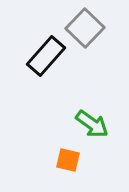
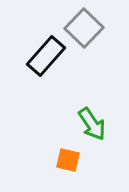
gray square: moved 1 px left
green arrow: rotated 20 degrees clockwise
